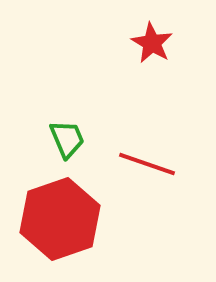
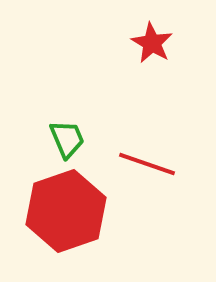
red hexagon: moved 6 px right, 8 px up
